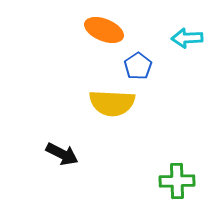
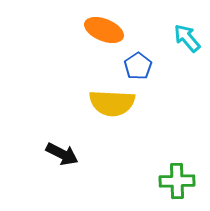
cyan arrow: rotated 52 degrees clockwise
